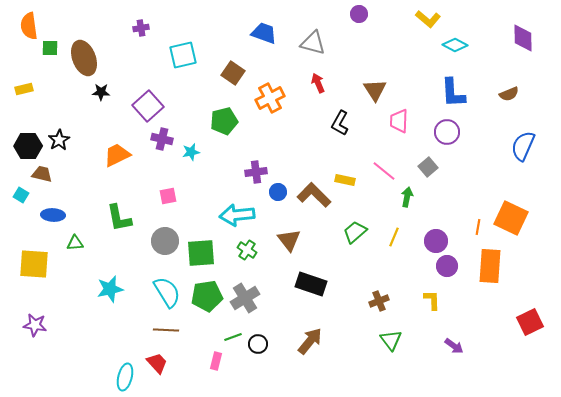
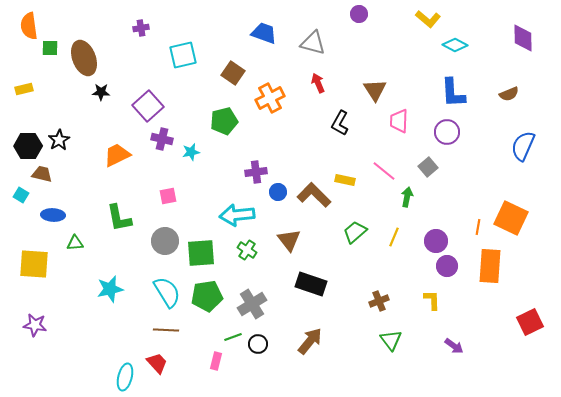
gray cross at (245, 298): moved 7 px right, 6 px down
